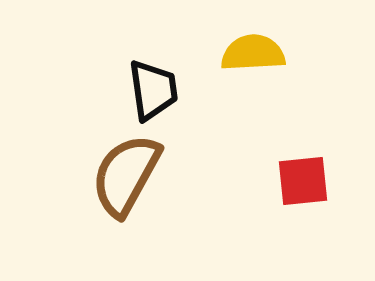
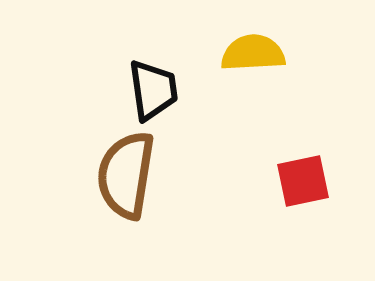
brown semicircle: rotated 20 degrees counterclockwise
red square: rotated 6 degrees counterclockwise
